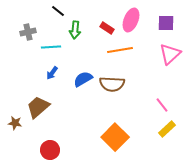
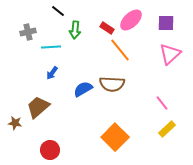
pink ellipse: rotated 25 degrees clockwise
orange line: rotated 60 degrees clockwise
blue semicircle: moved 10 px down
pink line: moved 2 px up
